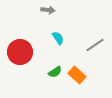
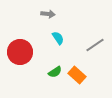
gray arrow: moved 4 px down
